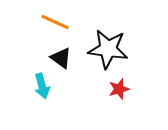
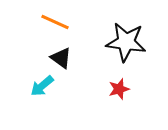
black star: moved 18 px right, 7 px up
cyan arrow: rotated 65 degrees clockwise
